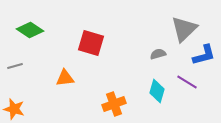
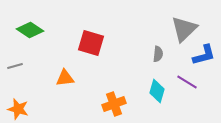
gray semicircle: rotated 112 degrees clockwise
orange star: moved 4 px right
